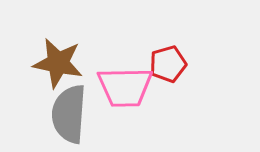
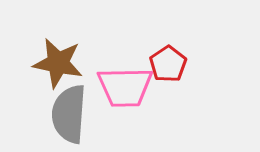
red pentagon: rotated 18 degrees counterclockwise
